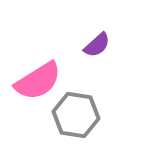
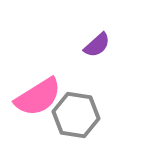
pink semicircle: moved 16 px down
